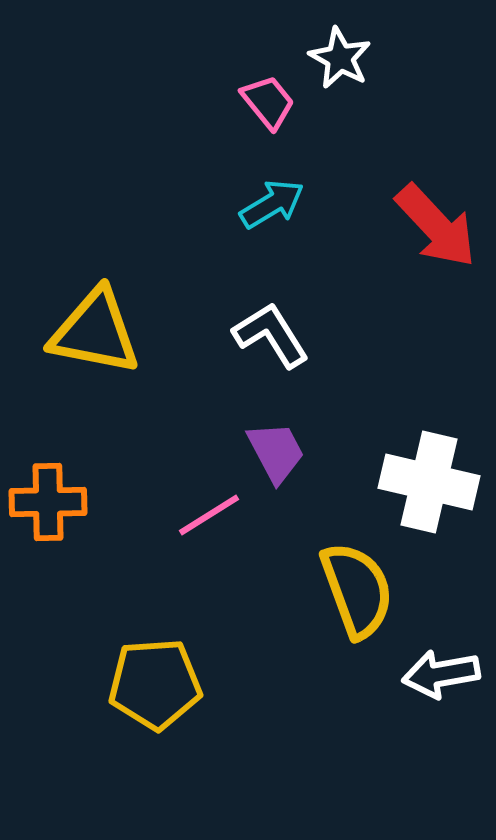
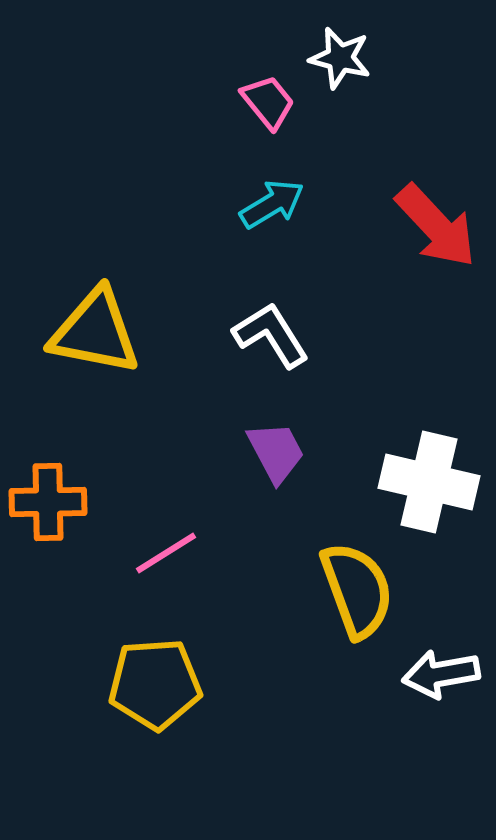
white star: rotated 14 degrees counterclockwise
pink line: moved 43 px left, 38 px down
